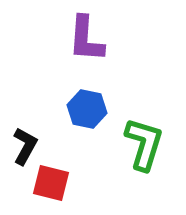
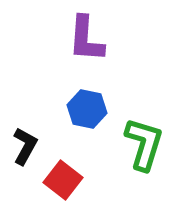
red square: moved 12 px right, 3 px up; rotated 24 degrees clockwise
